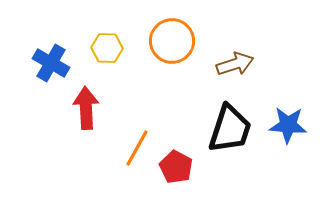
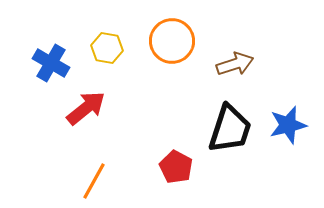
yellow hexagon: rotated 8 degrees clockwise
red arrow: rotated 54 degrees clockwise
blue star: rotated 18 degrees counterclockwise
orange line: moved 43 px left, 33 px down
